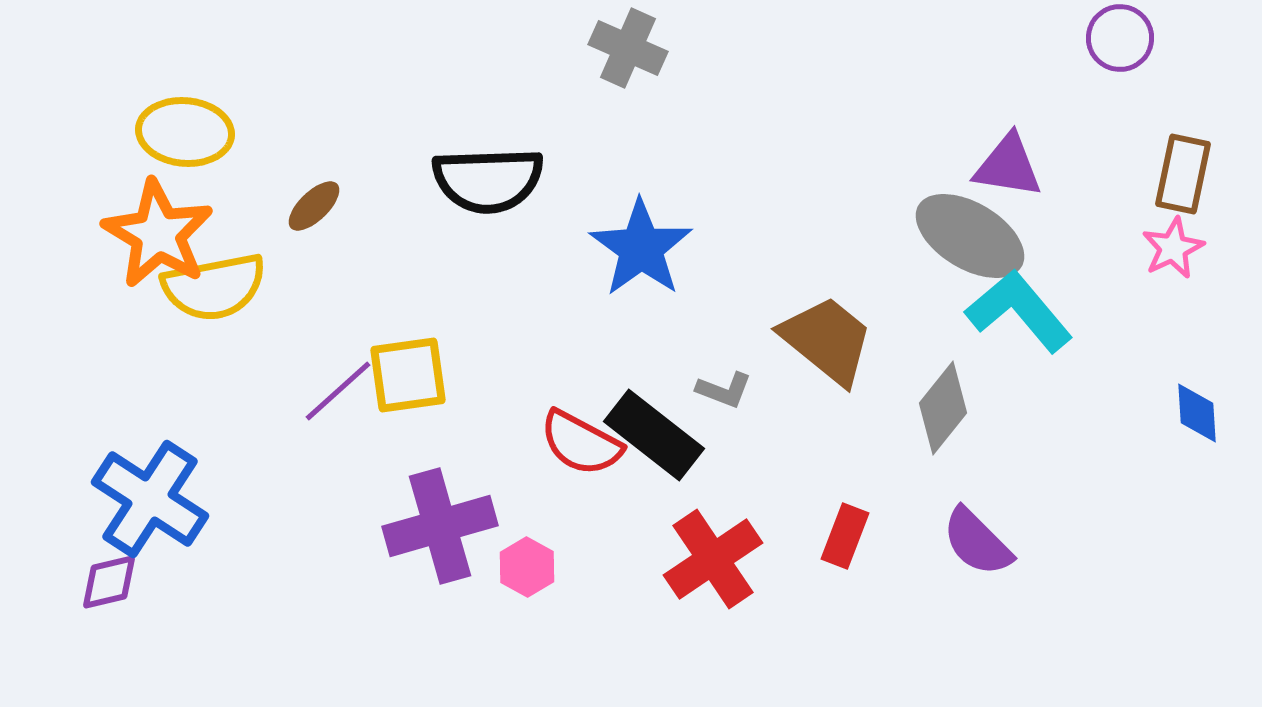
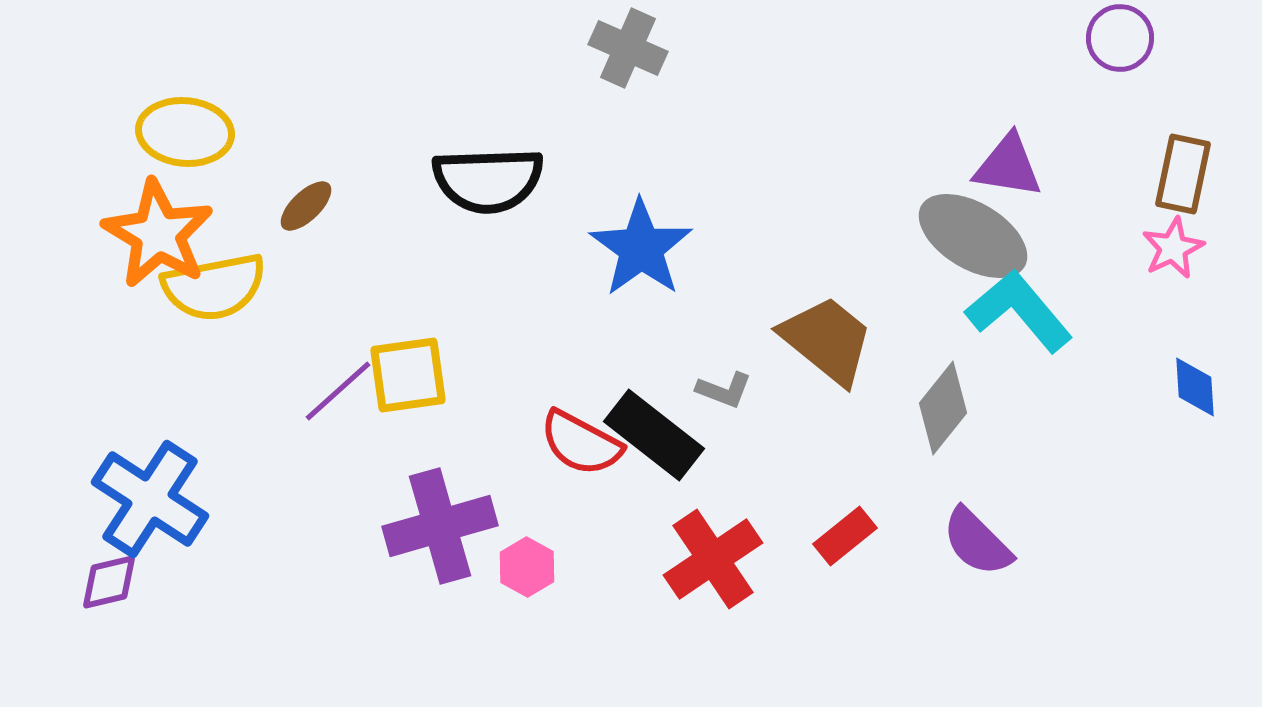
brown ellipse: moved 8 px left
gray ellipse: moved 3 px right
blue diamond: moved 2 px left, 26 px up
red rectangle: rotated 30 degrees clockwise
